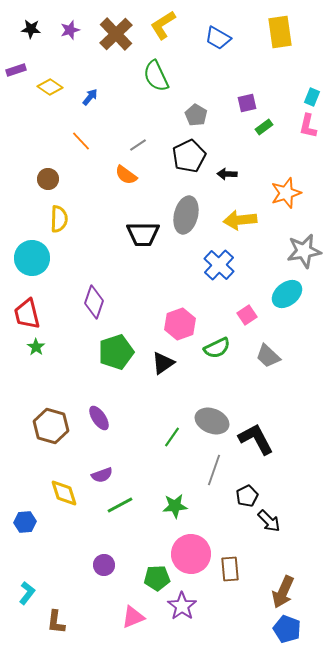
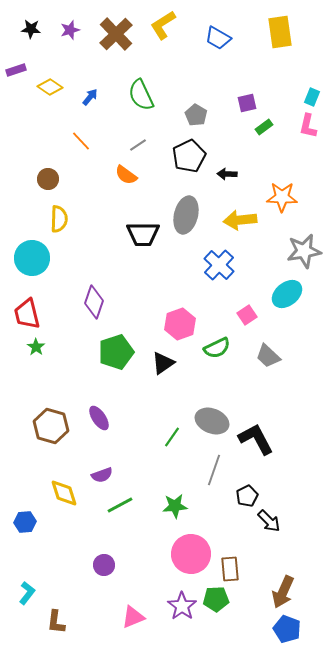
green semicircle at (156, 76): moved 15 px left, 19 px down
orange star at (286, 193): moved 4 px left, 4 px down; rotated 20 degrees clockwise
green pentagon at (157, 578): moved 59 px right, 21 px down
